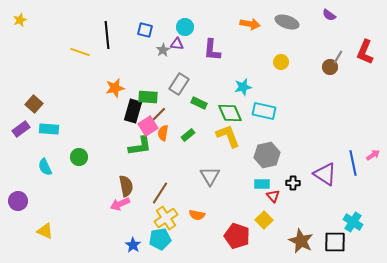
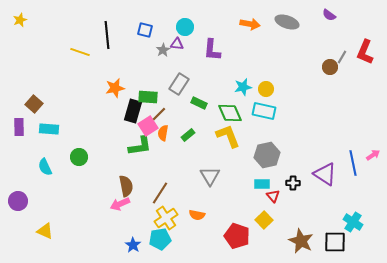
gray line at (338, 57): moved 4 px right
yellow circle at (281, 62): moved 15 px left, 27 px down
purple rectangle at (21, 129): moved 2 px left, 2 px up; rotated 54 degrees counterclockwise
